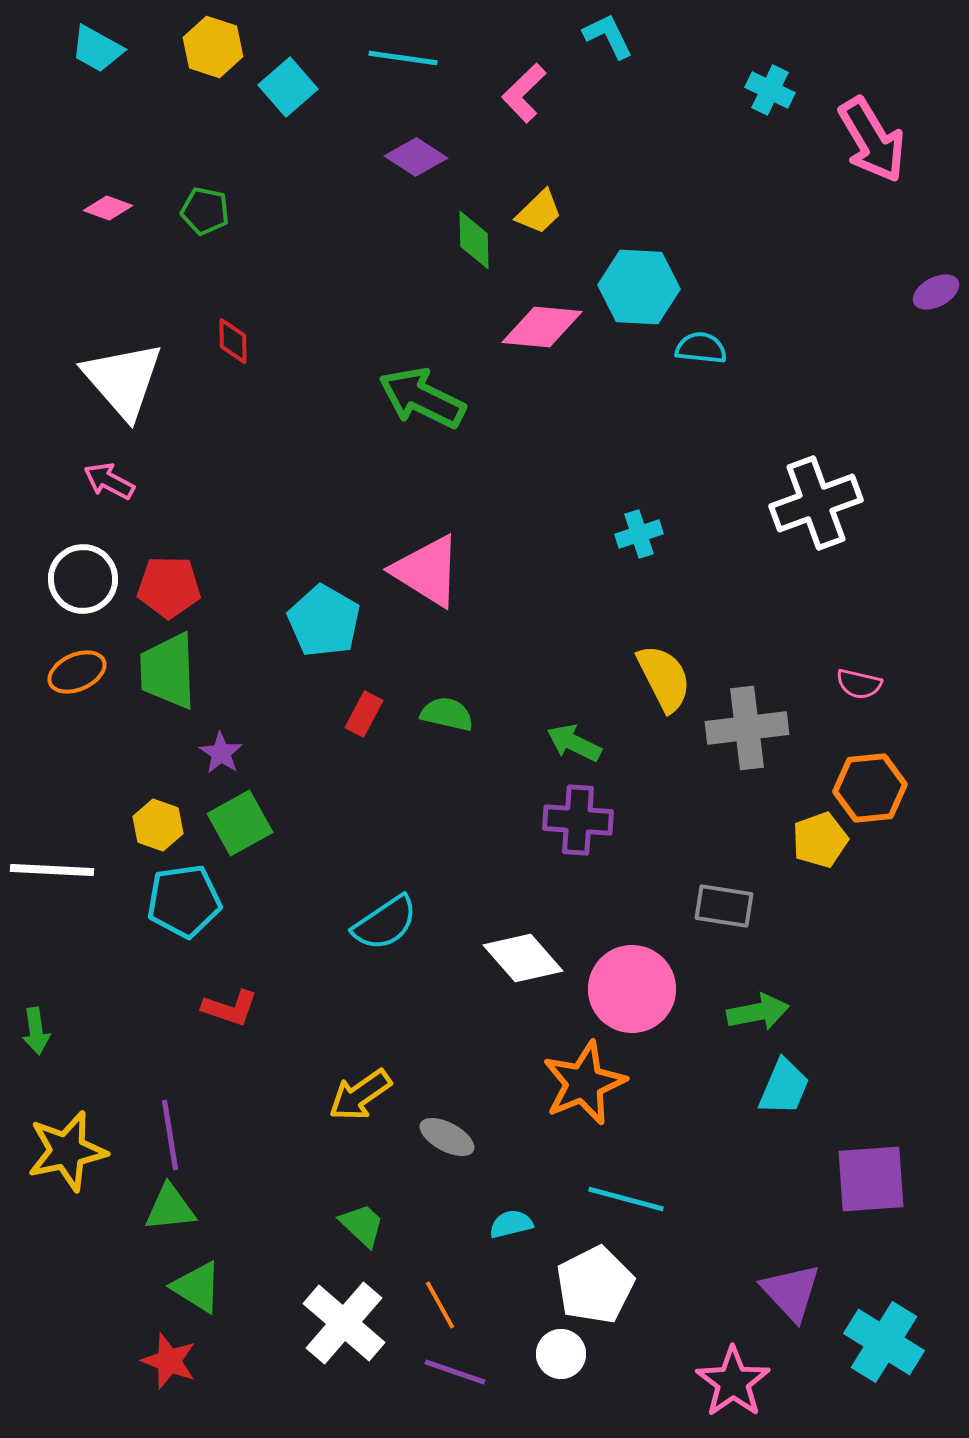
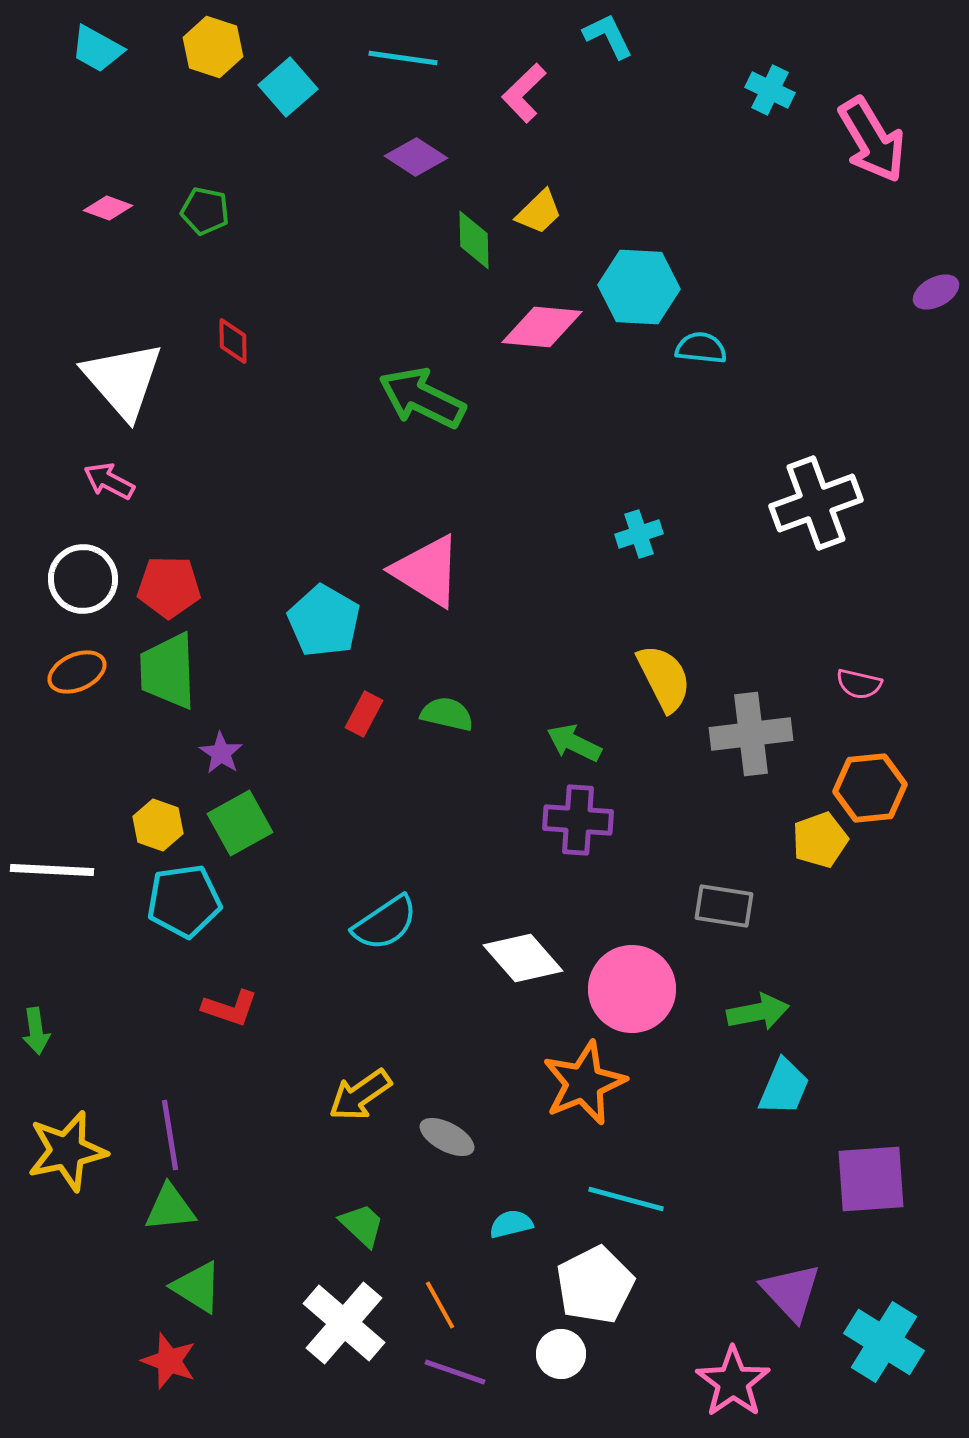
gray cross at (747, 728): moved 4 px right, 6 px down
